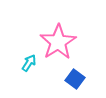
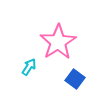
cyan arrow: moved 4 px down
